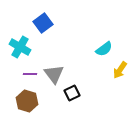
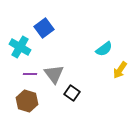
blue square: moved 1 px right, 5 px down
black square: rotated 28 degrees counterclockwise
